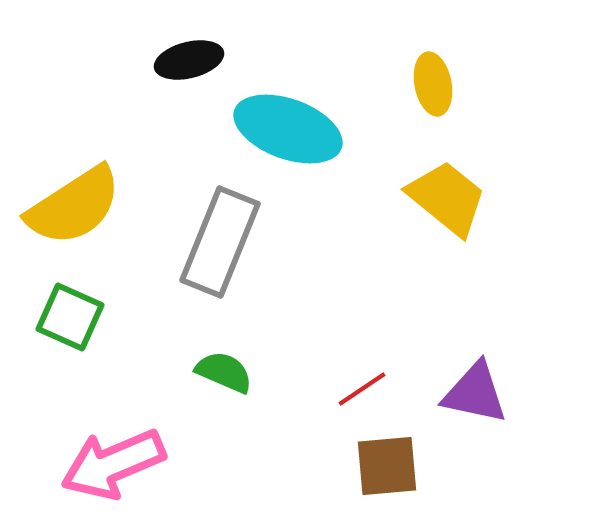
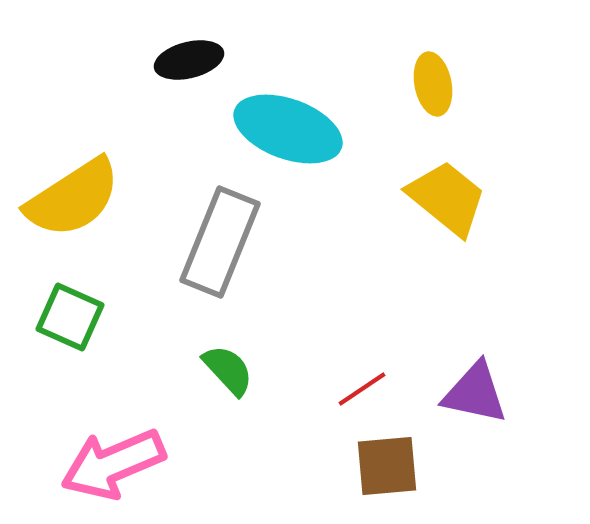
yellow semicircle: moved 1 px left, 8 px up
green semicircle: moved 4 px right, 2 px up; rotated 24 degrees clockwise
